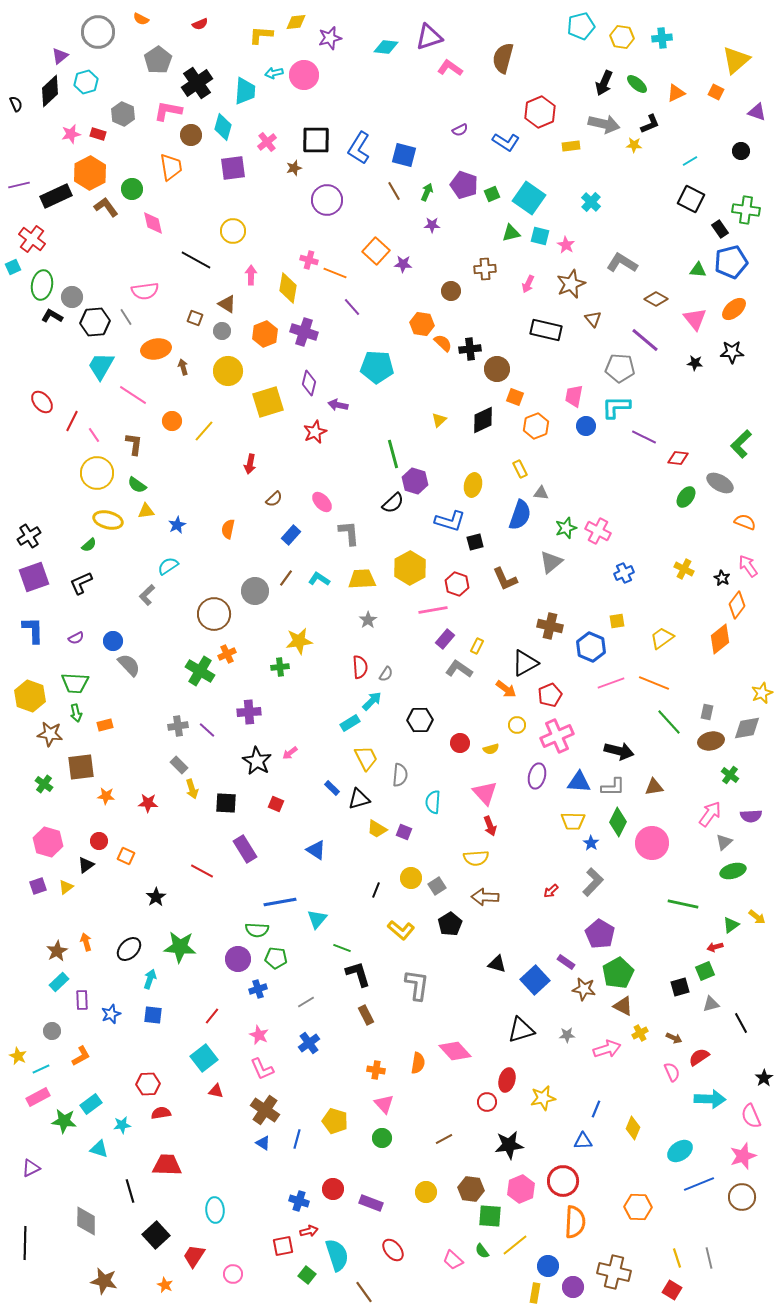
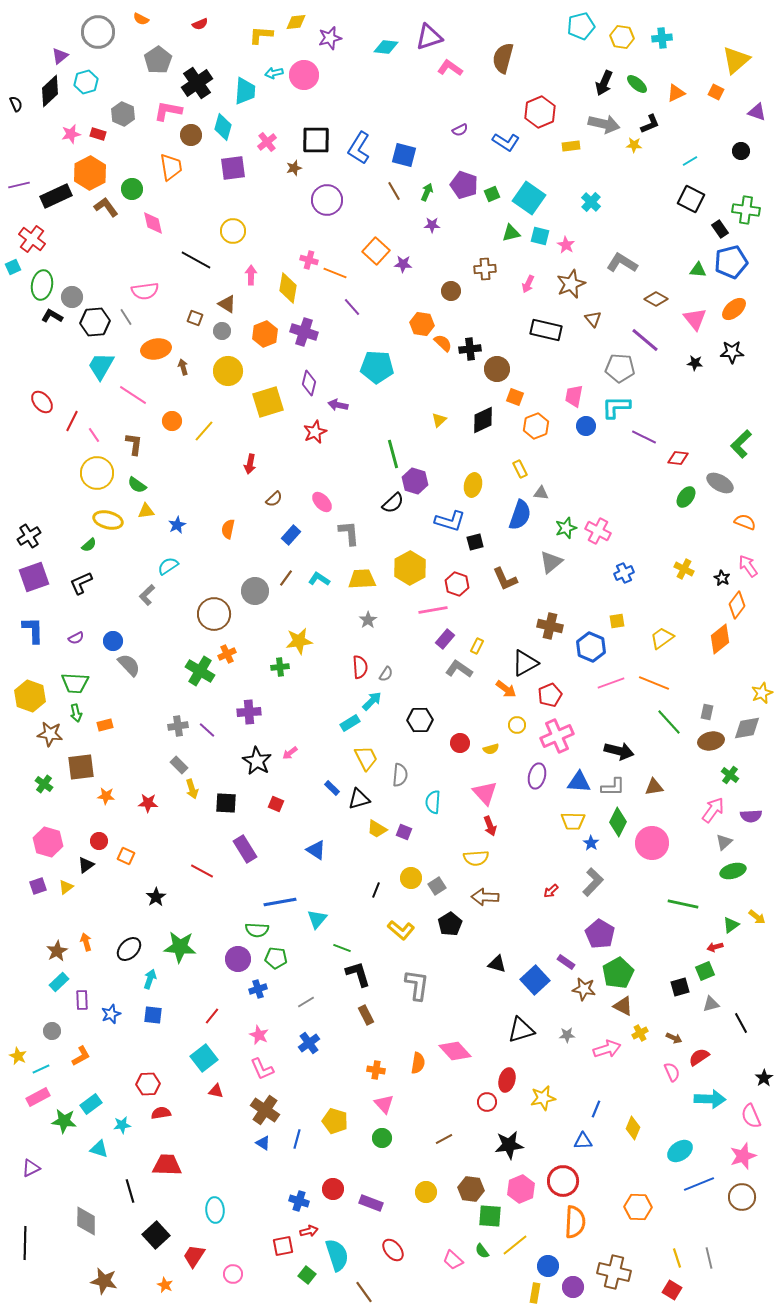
pink arrow at (710, 814): moved 3 px right, 4 px up
